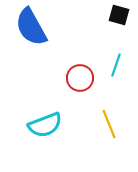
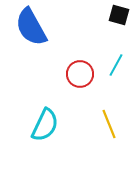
cyan line: rotated 10 degrees clockwise
red circle: moved 4 px up
cyan semicircle: rotated 44 degrees counterclockwise
